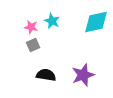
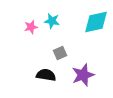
cyan star: rotated 14 degrees counterclockwise
pink star: rotated 24 degrees counterclockwise
gray square: moved 27 px right, 8 px down
